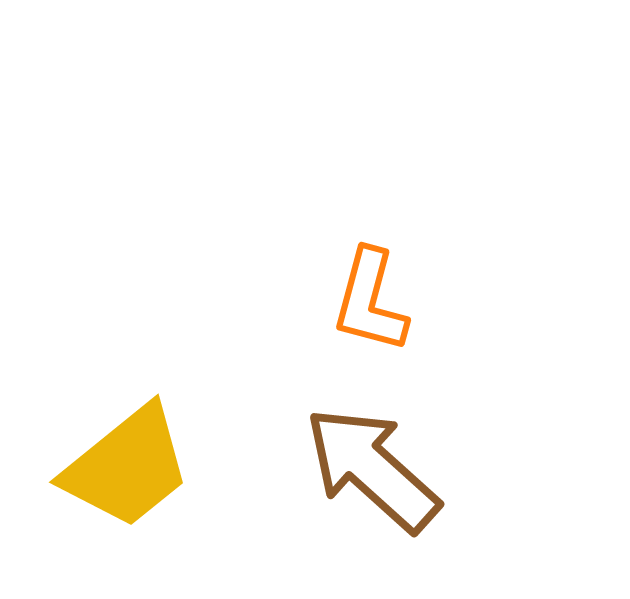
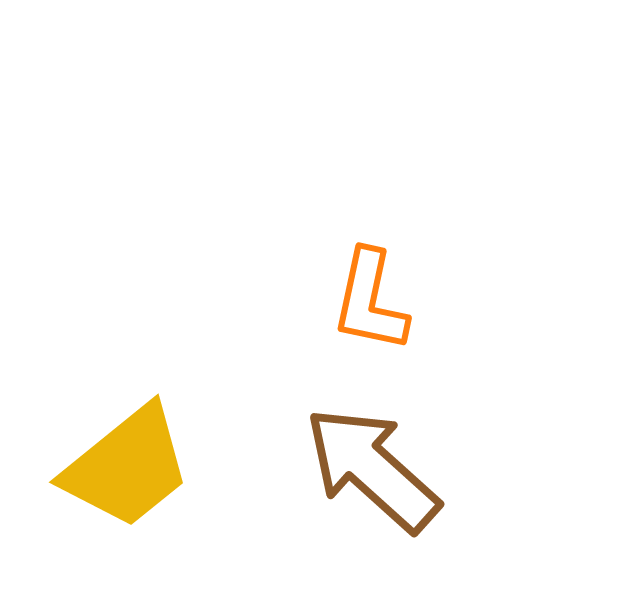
orange L-shape: rotated 3 degrees counterclockwise
